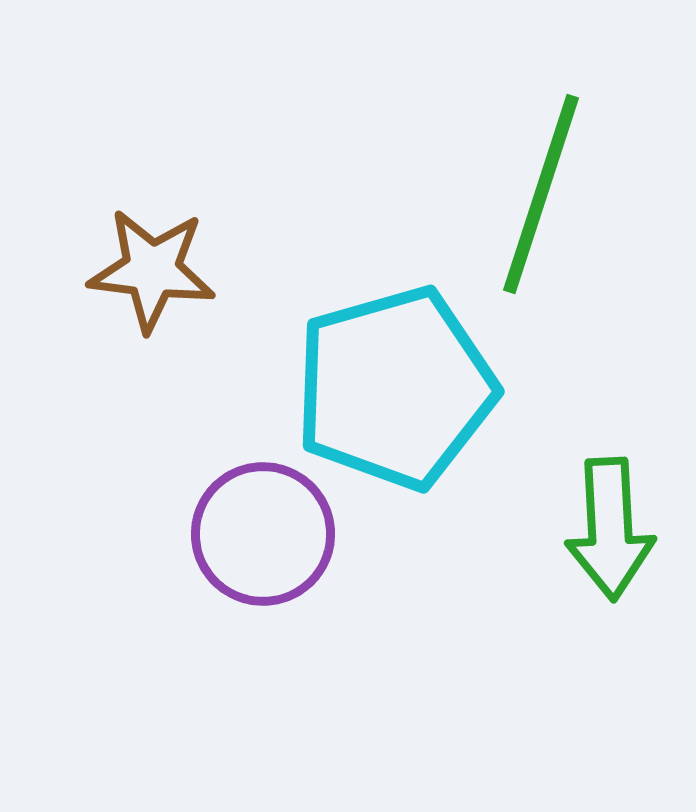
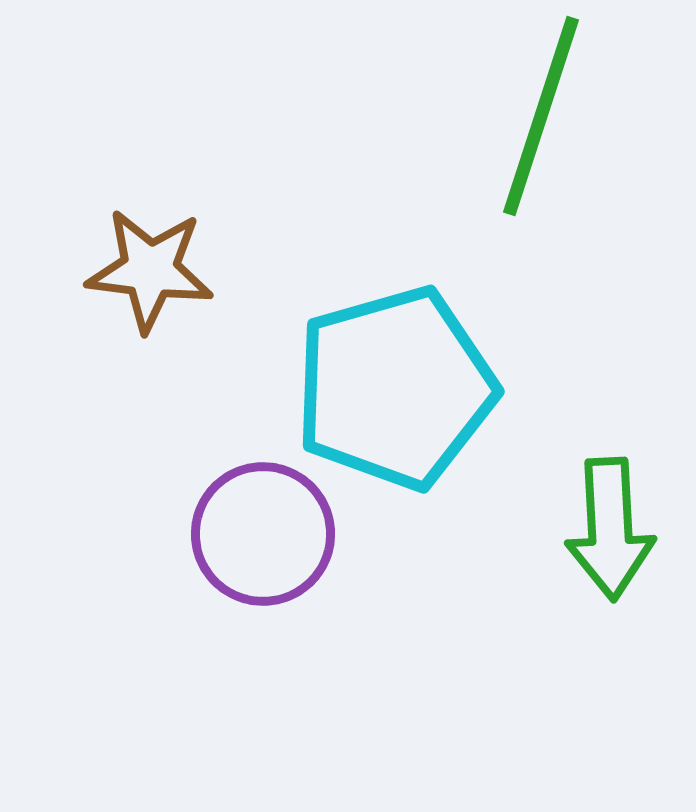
green line: moved 78 px up
brown star: moved 2 px left
